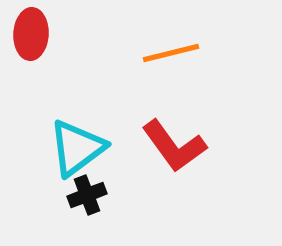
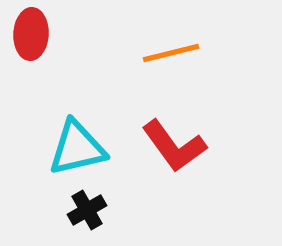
cyan triangle: rotated 24 degrees clockwise
black cross: moved 15 px down; rotated 9 degrees counterclockwise
